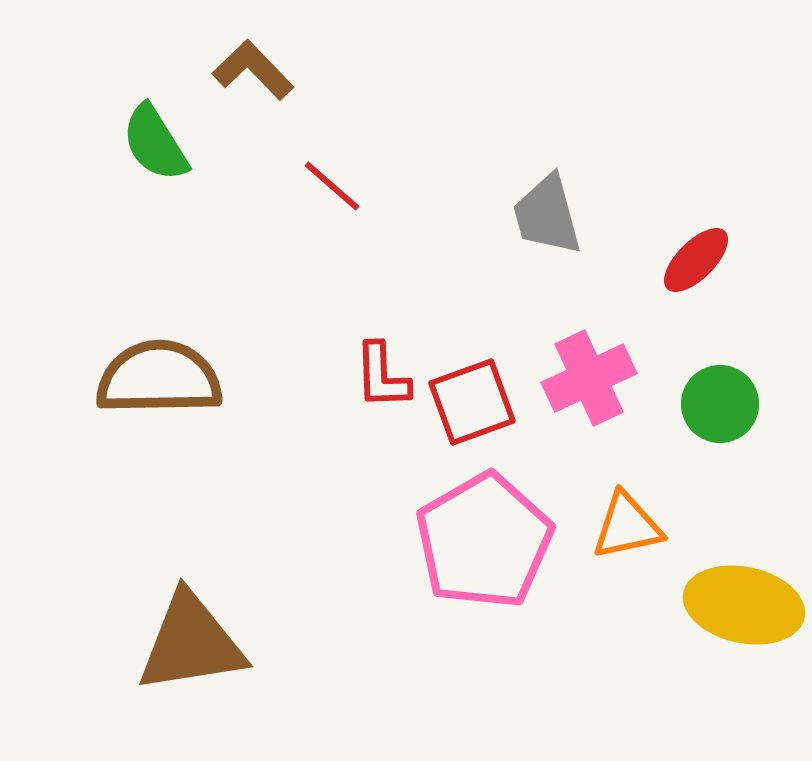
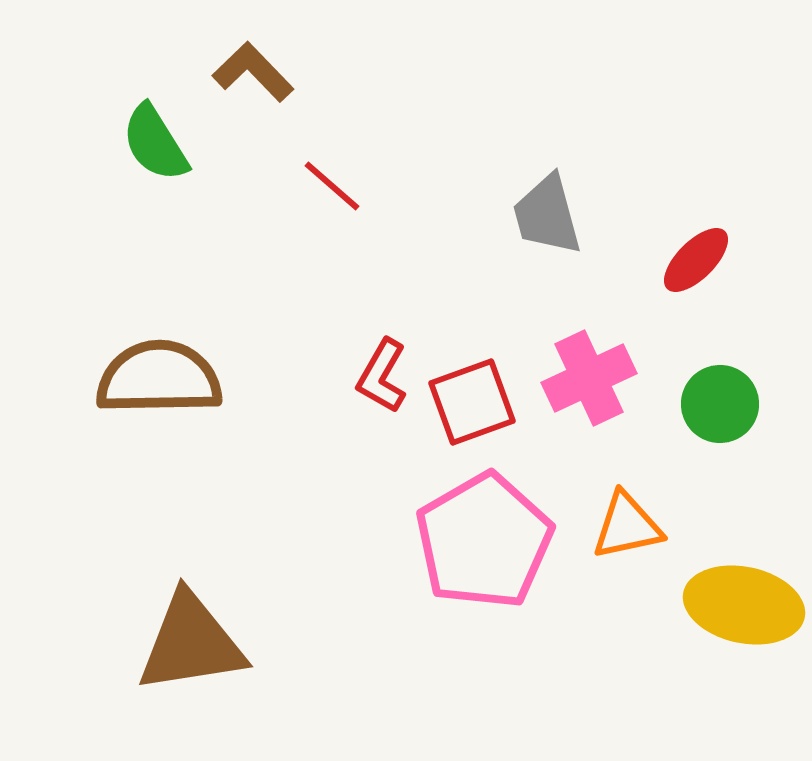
brown L-shape: moved 2 px down
red L-shape: rotated 32 degrees clockwise
